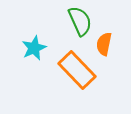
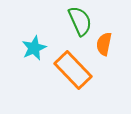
orange rectangle: moved 4 px left
